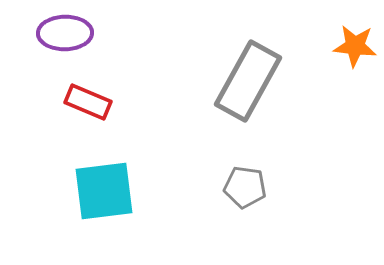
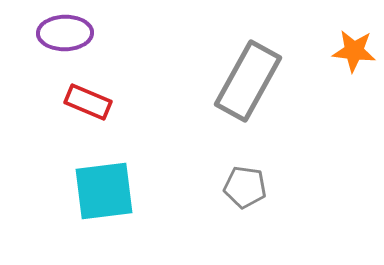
orange star: moved 1 px left, 5 px down
